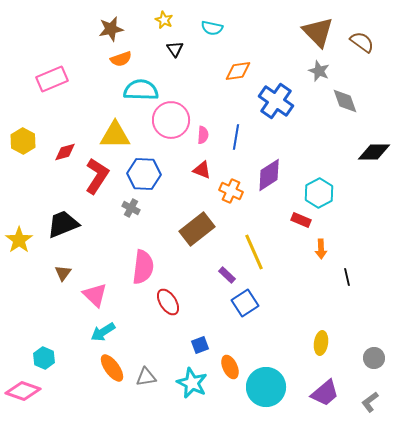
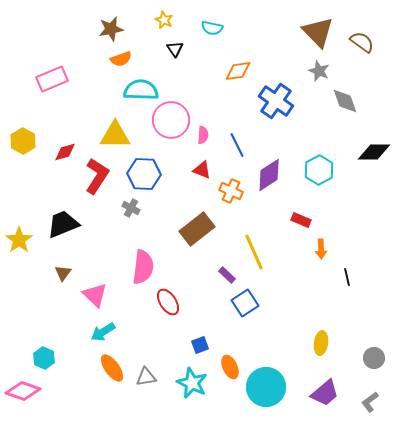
blue line at (236, 137): moved 1 px right, 8 px down; rotated 35 degrees counterclockwise
cyan hexagon at (319, 193): moved 23 px up
